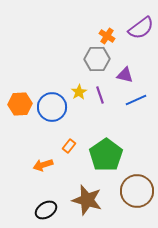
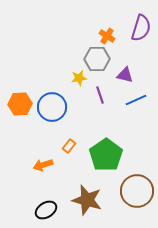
purple semicircle: rotated 36 degrees counterclockwise
yellow star: moved 14 px up; rotated 21 degrees clockwise
